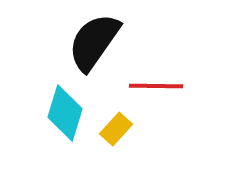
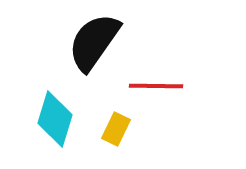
cyan diamond: moved 10 px left, 6 px down
yellow rectangle: rotated 16 degrees counterclockwise
